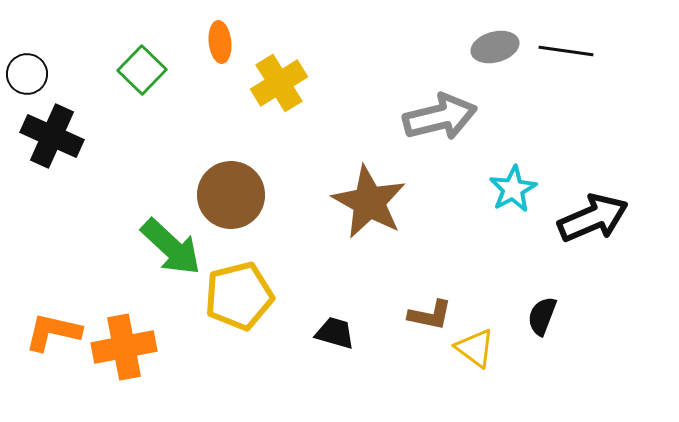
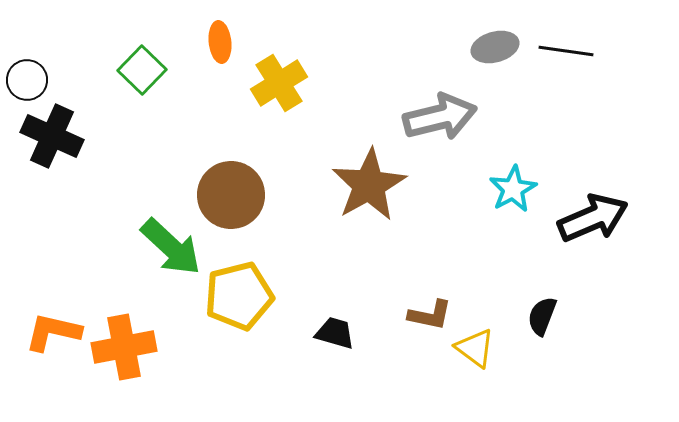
black circle: moved 6 px down
brown star: moved 17 px up; rotated 14 degrees clockwise
